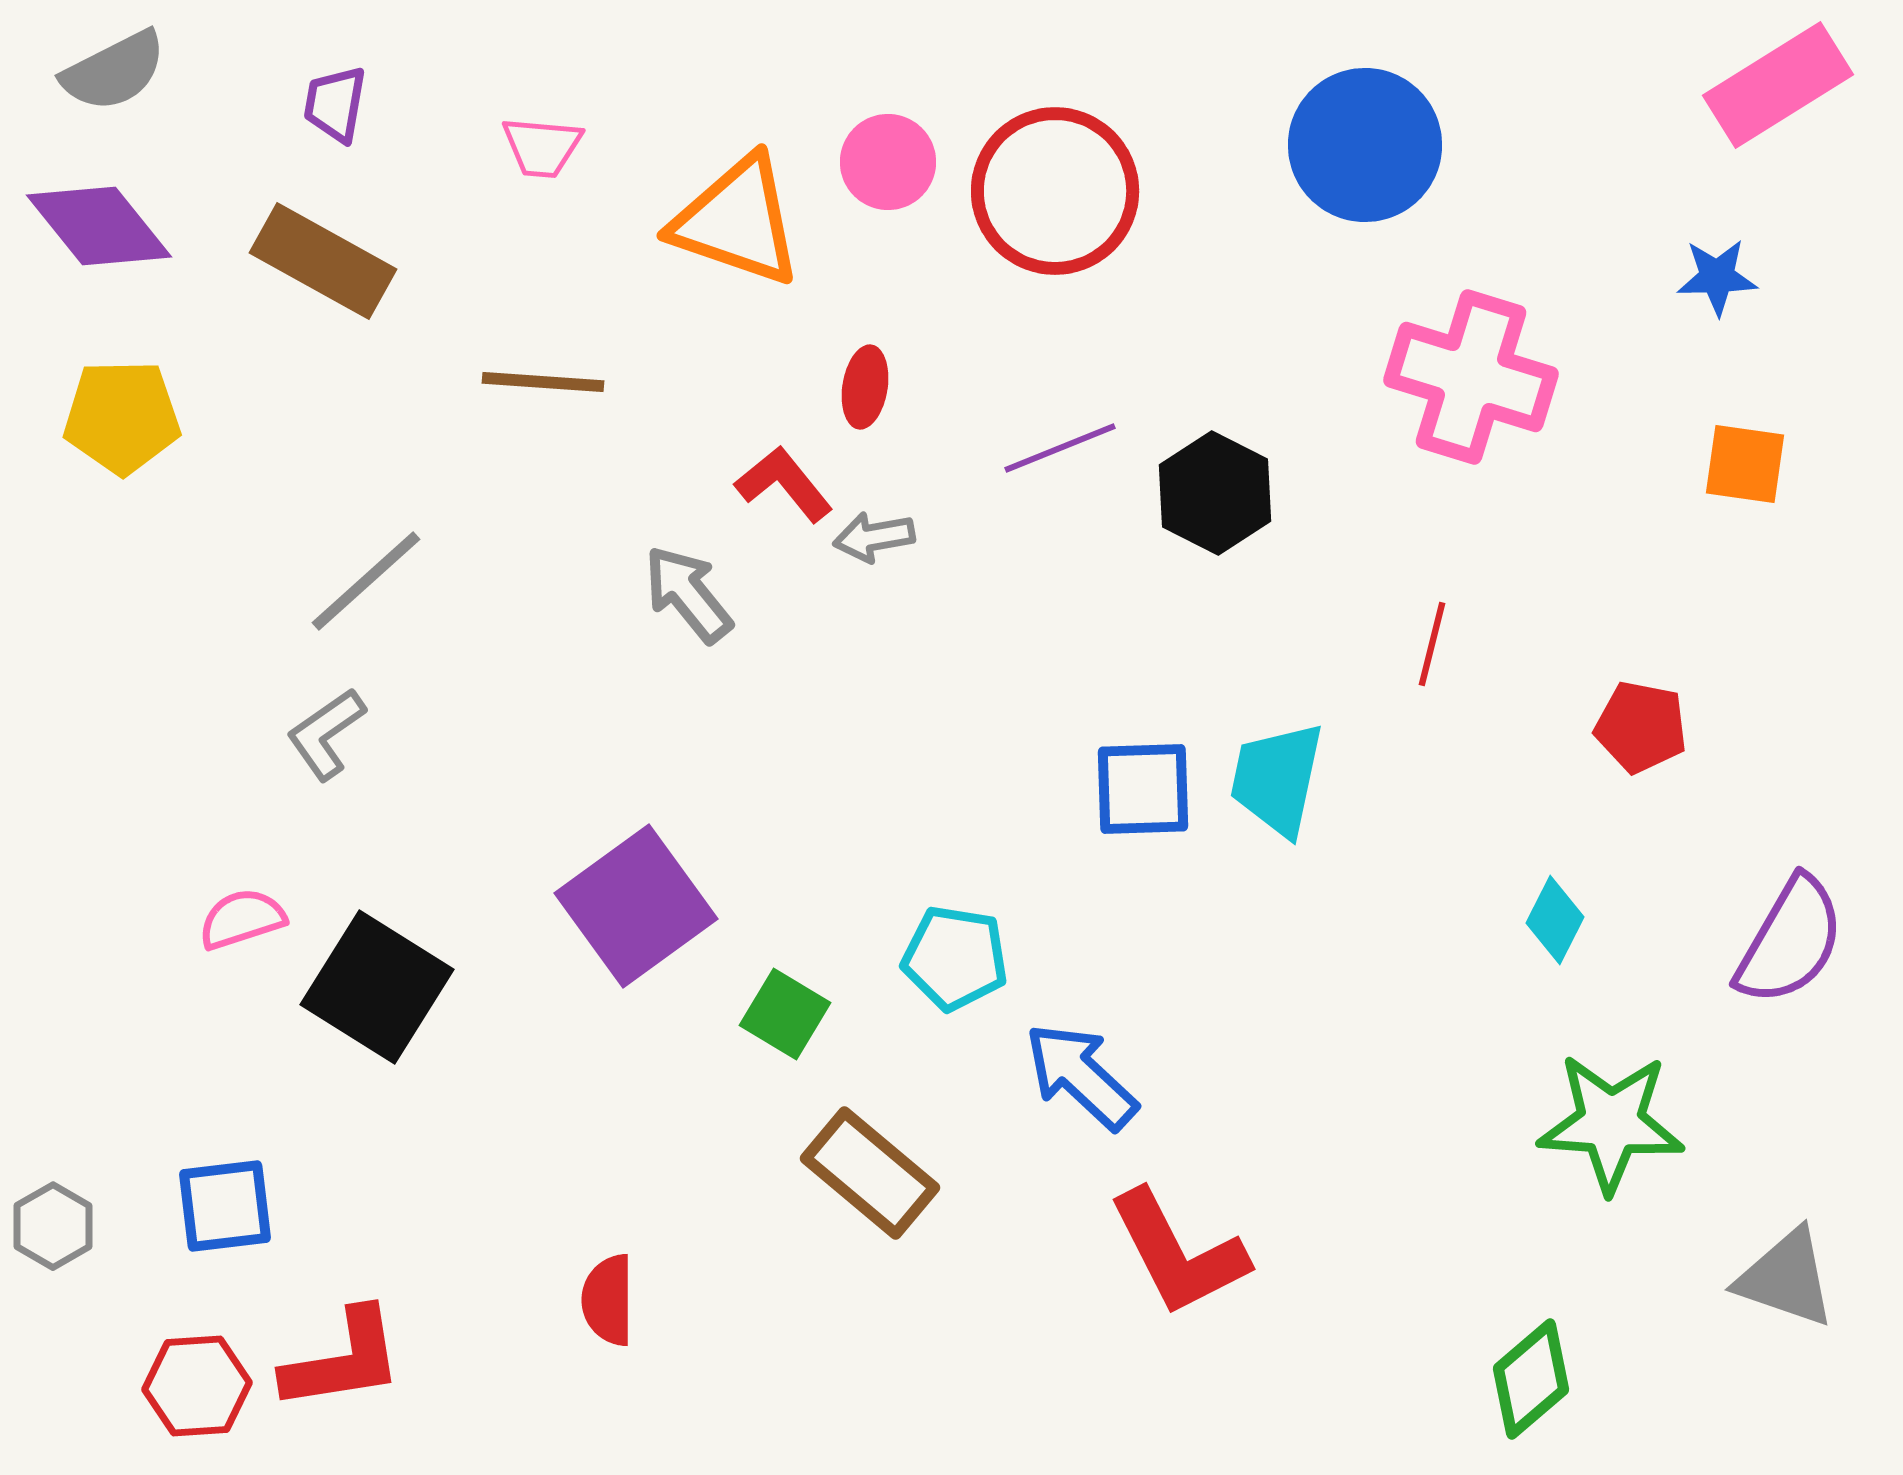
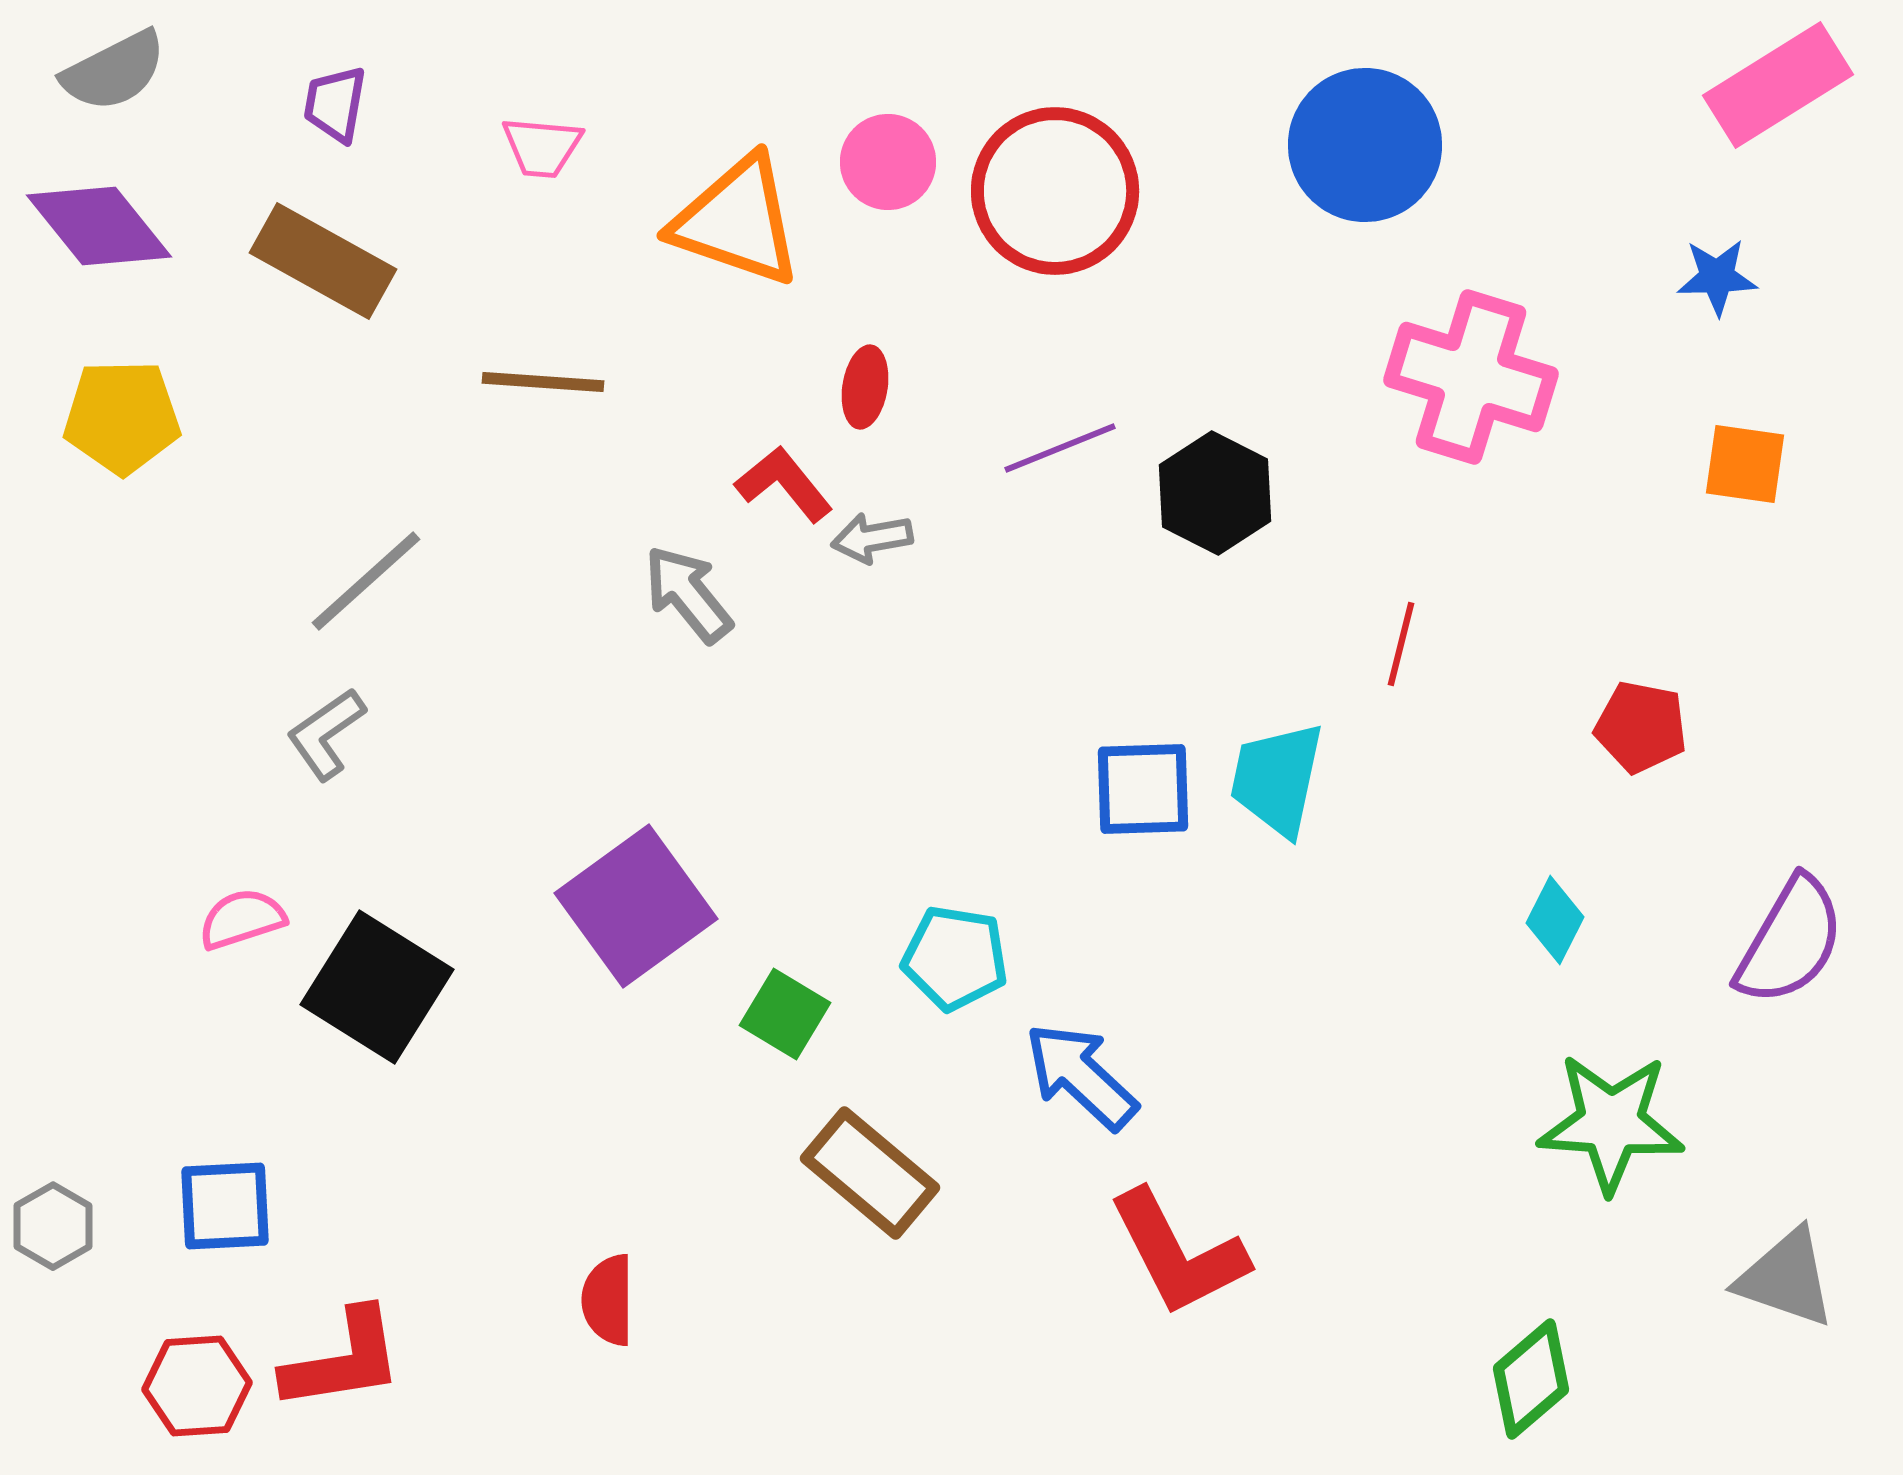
gray arrow at (874, 537): moved 2 px left, 1 px down
red line at (1432, 644): moved 31 px left
blue square at (225, 1206): rotated 4 degrees clockwise
